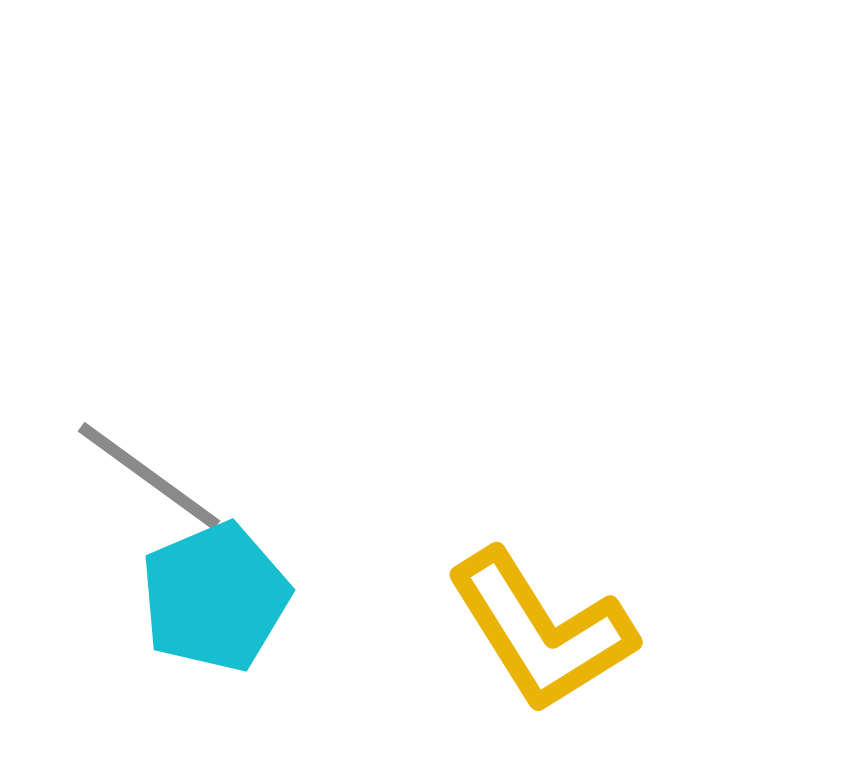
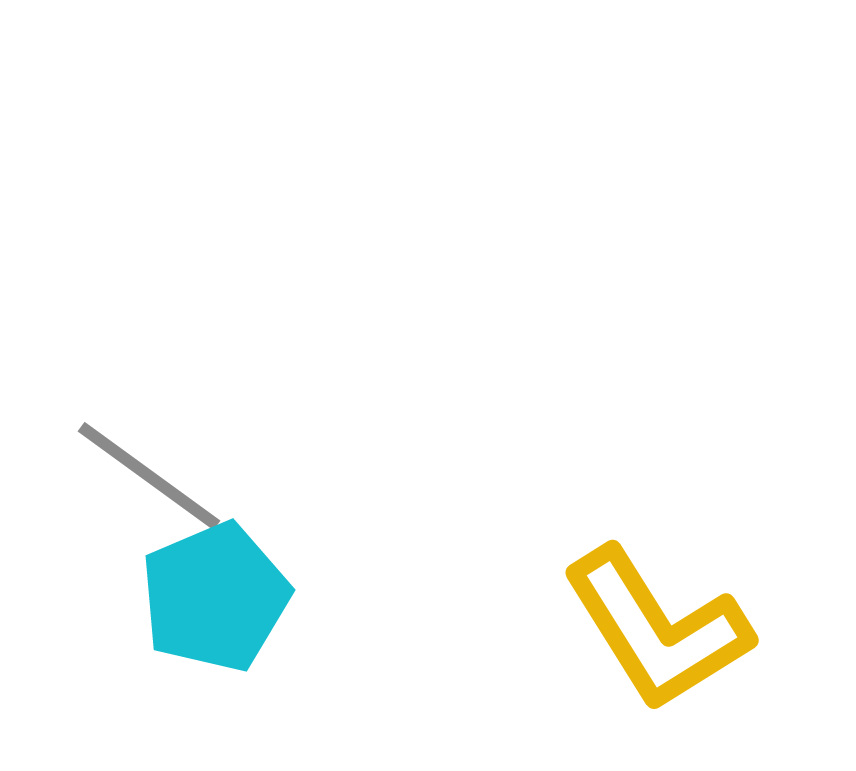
yellow L-shape: moved 116 px right, 2 px up
